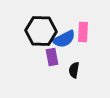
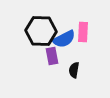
purple rectangle: moved 1 px up
